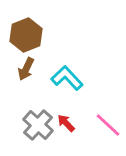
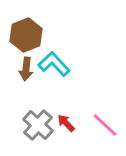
brown arrow: rotated 20 degrees counterclockwise
cyan L-shape: moved 13 px left, 14 px up
pink line: moved 3 px left
